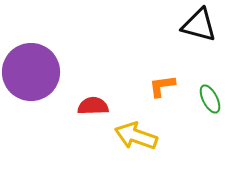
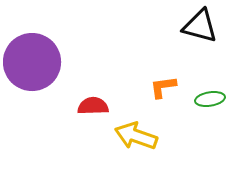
black triangle: moved 1 px right, 1 px down
purple circle: moved 1 px right, 10 px up
orange L-shape: moved 1 px right, 1 px down
green ellipse: rotated 72 degrees counterclockwise
